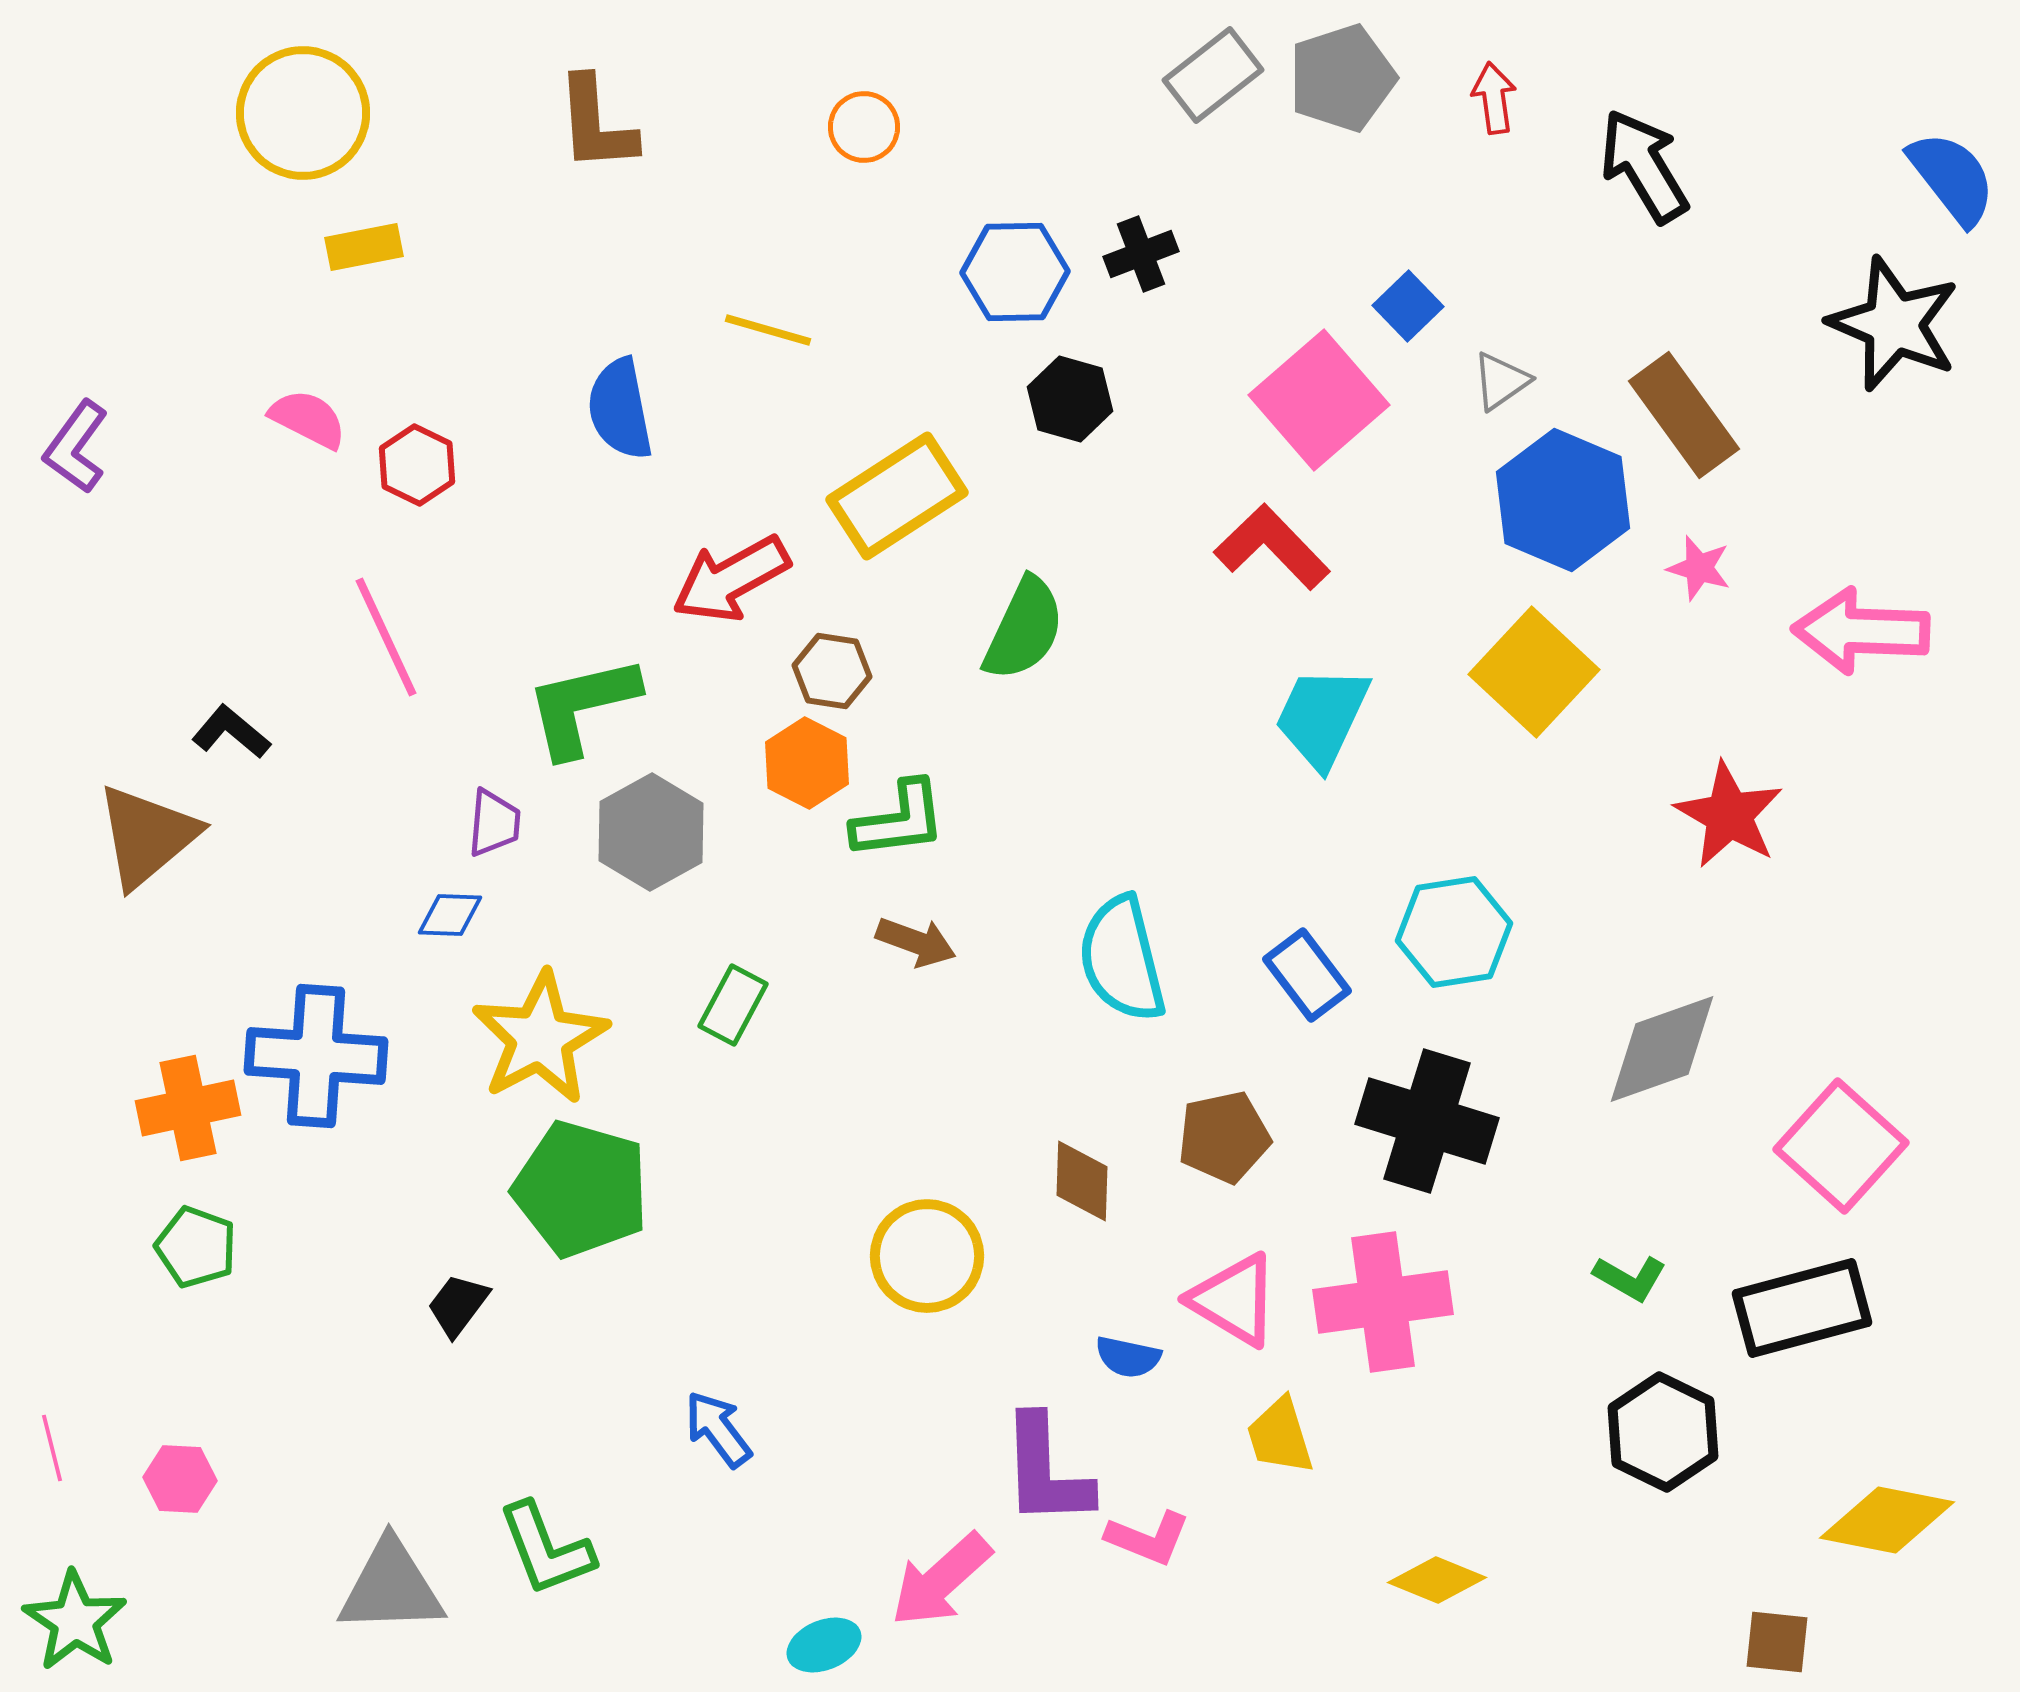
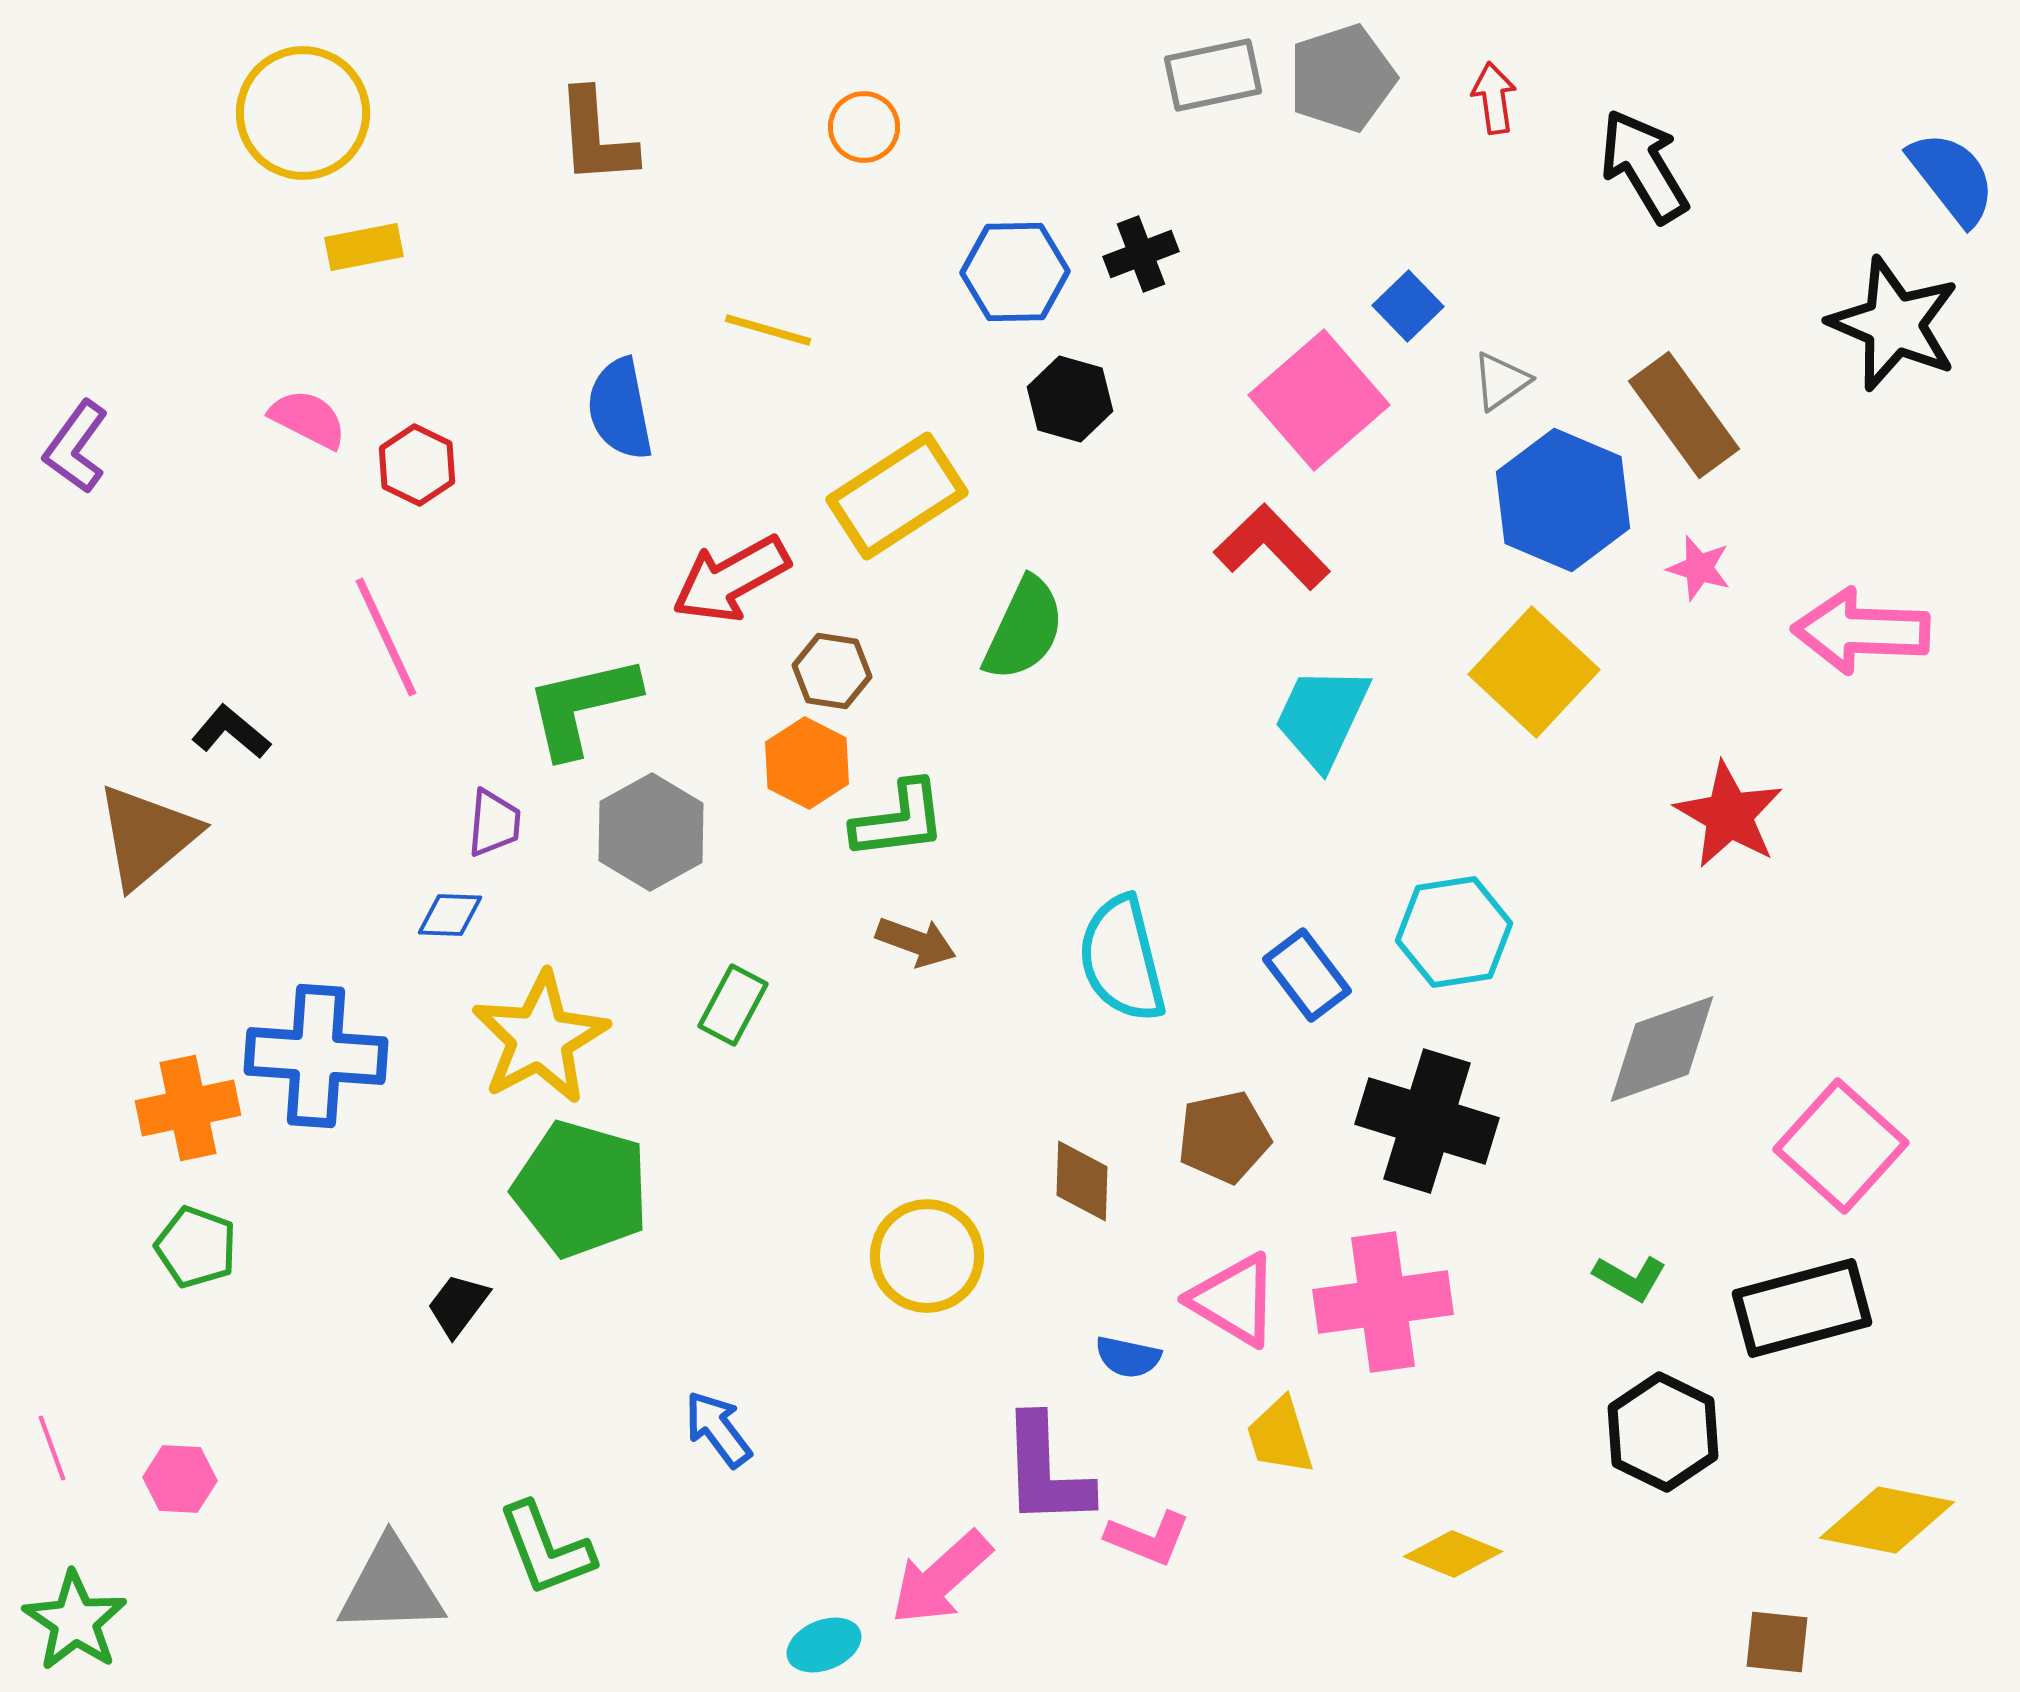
gray rectangle at (1213, 75): rotated 26 degrees clockwise
brown L-shape at (596, 124): moved 13 px down
pink line at (52, 1448): rotated 6 degrees counterclockwise
pink arrow at (941, 1580): moved 2 px up
yellow diamond at (1437, 1580): moved 16 px right, 26 px up
